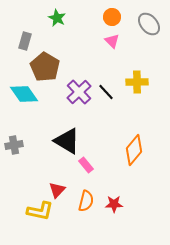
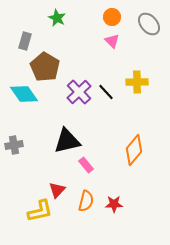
black triangle: rotated 44 degrees counterclockwise
yellow L-shape: rotated 24 degrees counterclockwise
